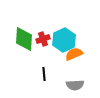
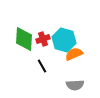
cyan hexagon: rotated 20 degrees counterclockwise
black line: moved 2 px left, 8 px up; rotated 24 degrees counterclockwise
